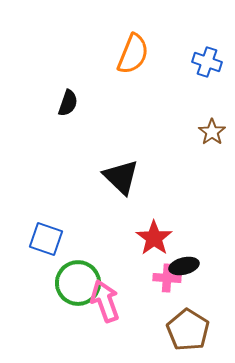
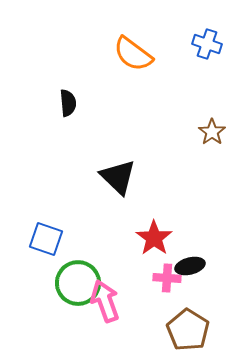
orange semicircle: rotated 105 degrees clockwise
blue cross: moved 18 px up
black semicircle: rotated 24 degrees counterclockwise
black triangle: moved 3 px left
black ellipse: moved 6 px right
